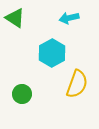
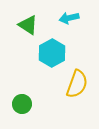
green triangle: moved 13 px right, 7 px down
green circle: moved 10 px down
